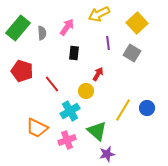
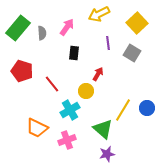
cyan cross: moved 1 px up
green triangle: moved 6 px right, 2 px up
